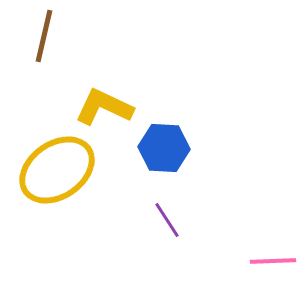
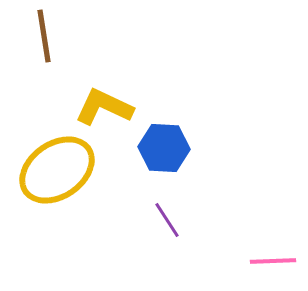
brown line: rotated 22 degrees counterclockwise
